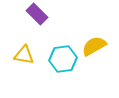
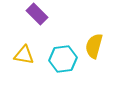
yellow semicircle: rotated 45 degrees counterclockwise
